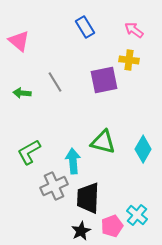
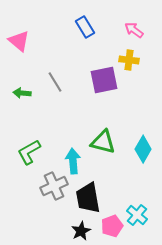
black trapezoid: rotated 12 degrees counterclockwise
